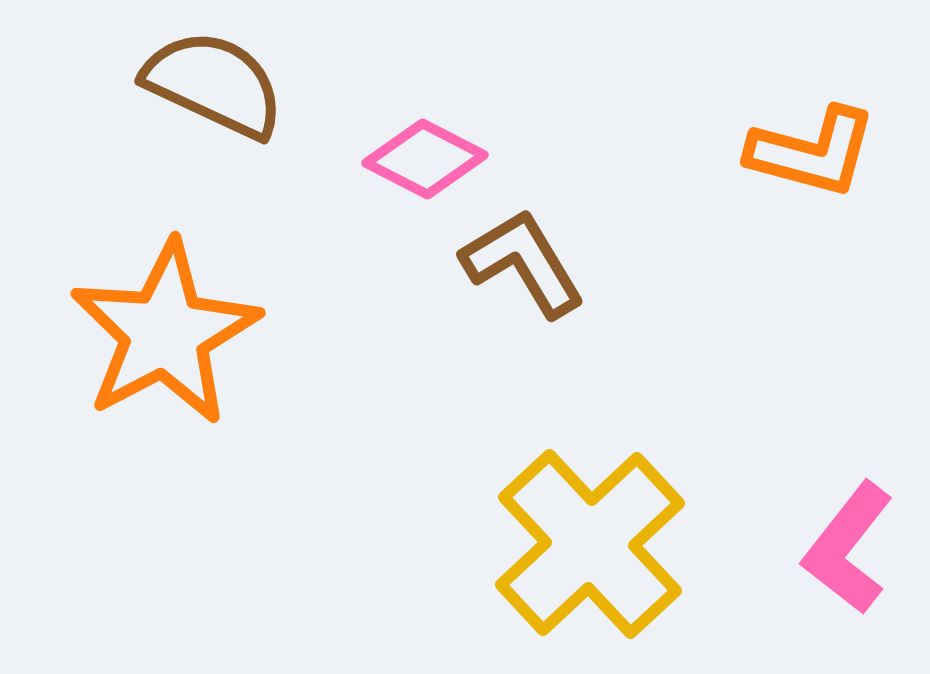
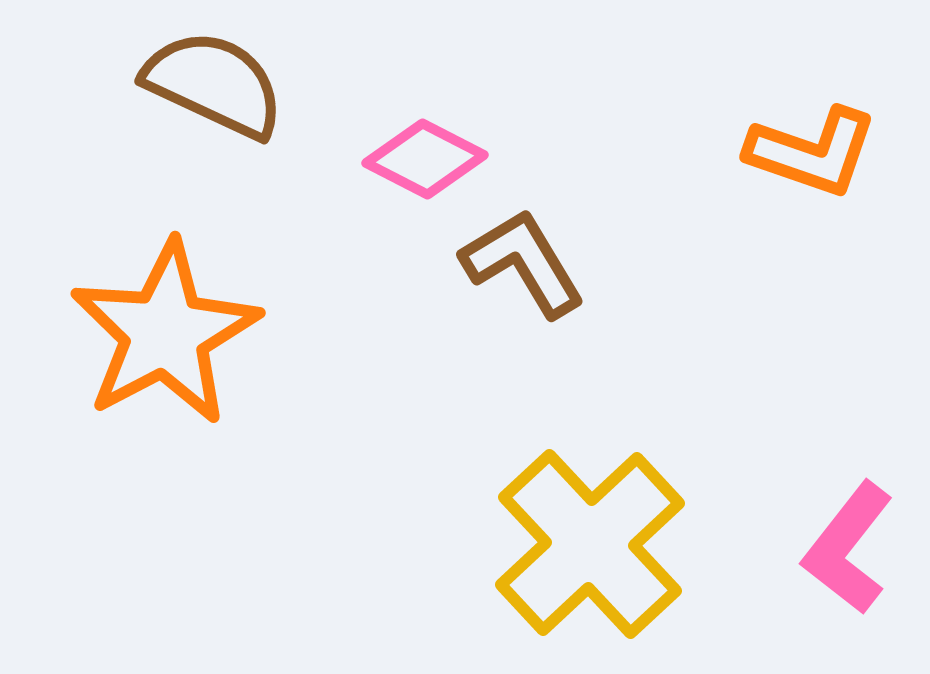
orange L-shape: rotated 4 degrees clockwise
